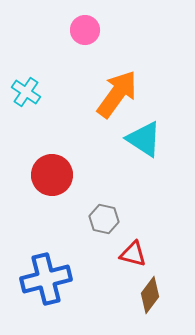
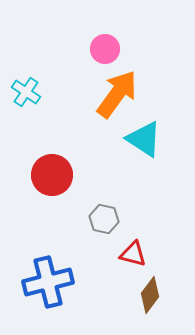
pink circle: moved 20 px right, 19 px down
blue cross: moved 2 px right, 3 px down
